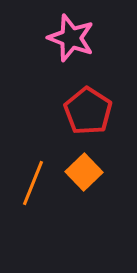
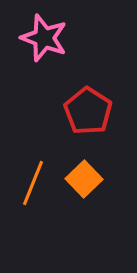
pink star: moved 27 px left
orange square: moved 7 px down
